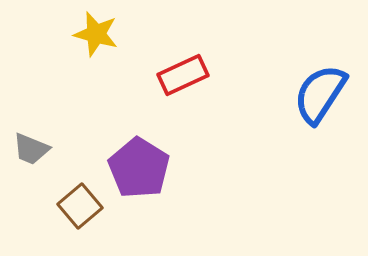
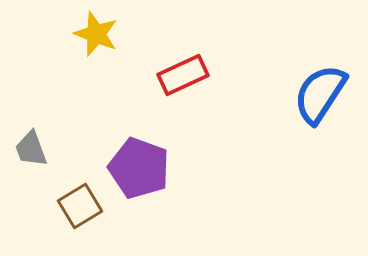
yellow star: rotated 6 degrees clockwise
gray trapezoid: rotated 48 degrees clockwise
purple pentagon: rotated 12 degrees counterclockwise
brown square: rotated 9 degrees clockwise
